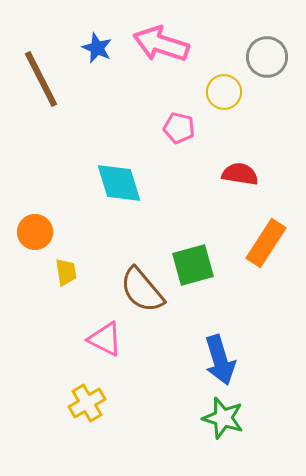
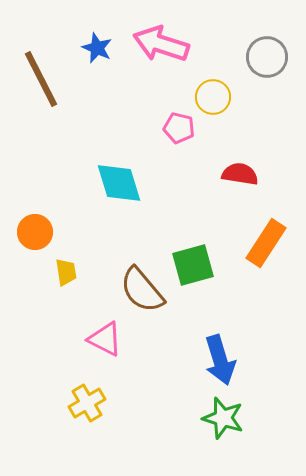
yellow circle: moved 11 px left, 5 px down
